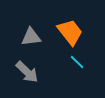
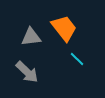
orange trapezoid: moved 6 px left, 4 px up
cyan line: moved 3 px up
